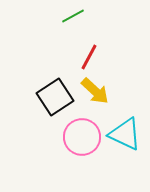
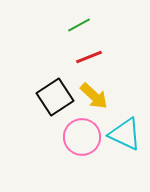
green line: moved 6 px right, 9 px down
red line: rotated 40 degrees clockwise
yellow arrow: moved 1 px left, 5 px down
